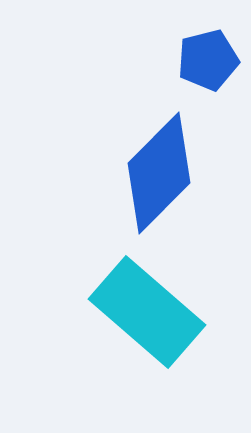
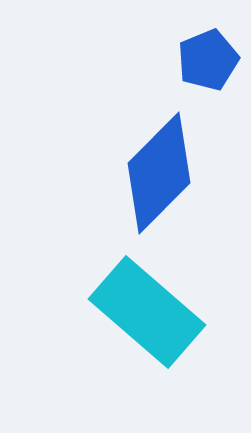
blue pentagon: rotated 8 degrees counterclockwise
